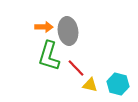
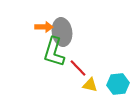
gray ellipse: moved 6 px left, 1 px down
green L-shape: moved 5 px right, 4 px up
red line: moved 2 px right
cyan hexagon: rotated 20 degrees counterclockwise
